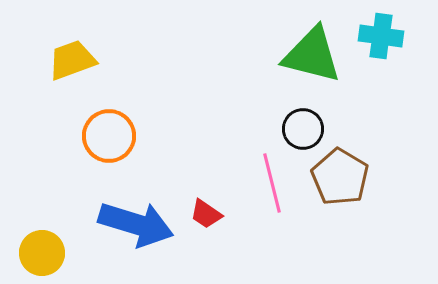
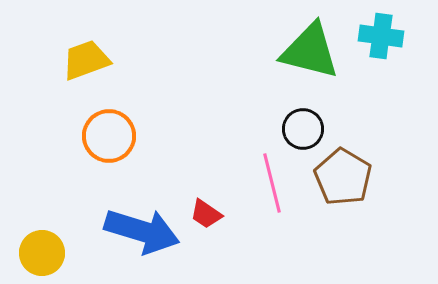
green triangle: moved 2 px left, 4 px up
yellow trapezoid: moved 14 px right
brown pentagon: moved 3 px right
blue arrow: moved 6 px right, 7 px down
